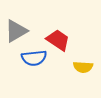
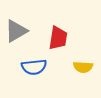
red trapezoid: moved 2 px up; rotated 65 degrees clockwise
blue semicircle: moved 9 px down
